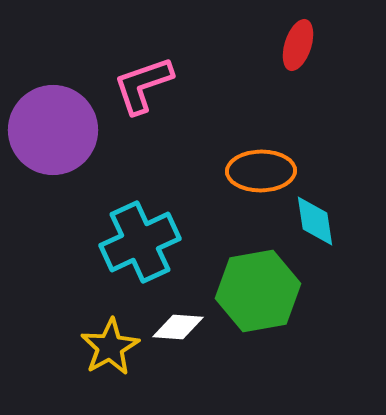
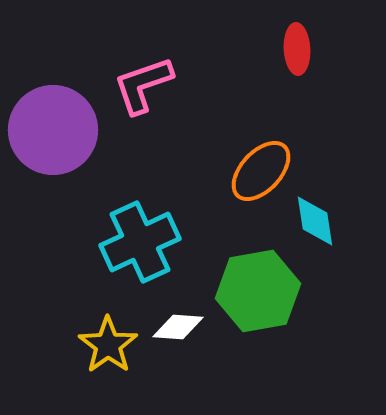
red ellipse: moved 1 px left, 4 px down; rotated 21 degrees counterclockwise
orange ellipse: rotated 46 degrees counterclockwise
yellow star: moved 2 px left, 2 px up; rotated 6 degrees counterclockwise
